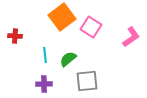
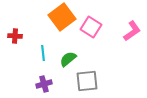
pink L-shape: moved 1 px right, 6 px up
cyan line: moved 2 px left, 2 px up
purple cross: rotated 14 degrees counterclockwise
